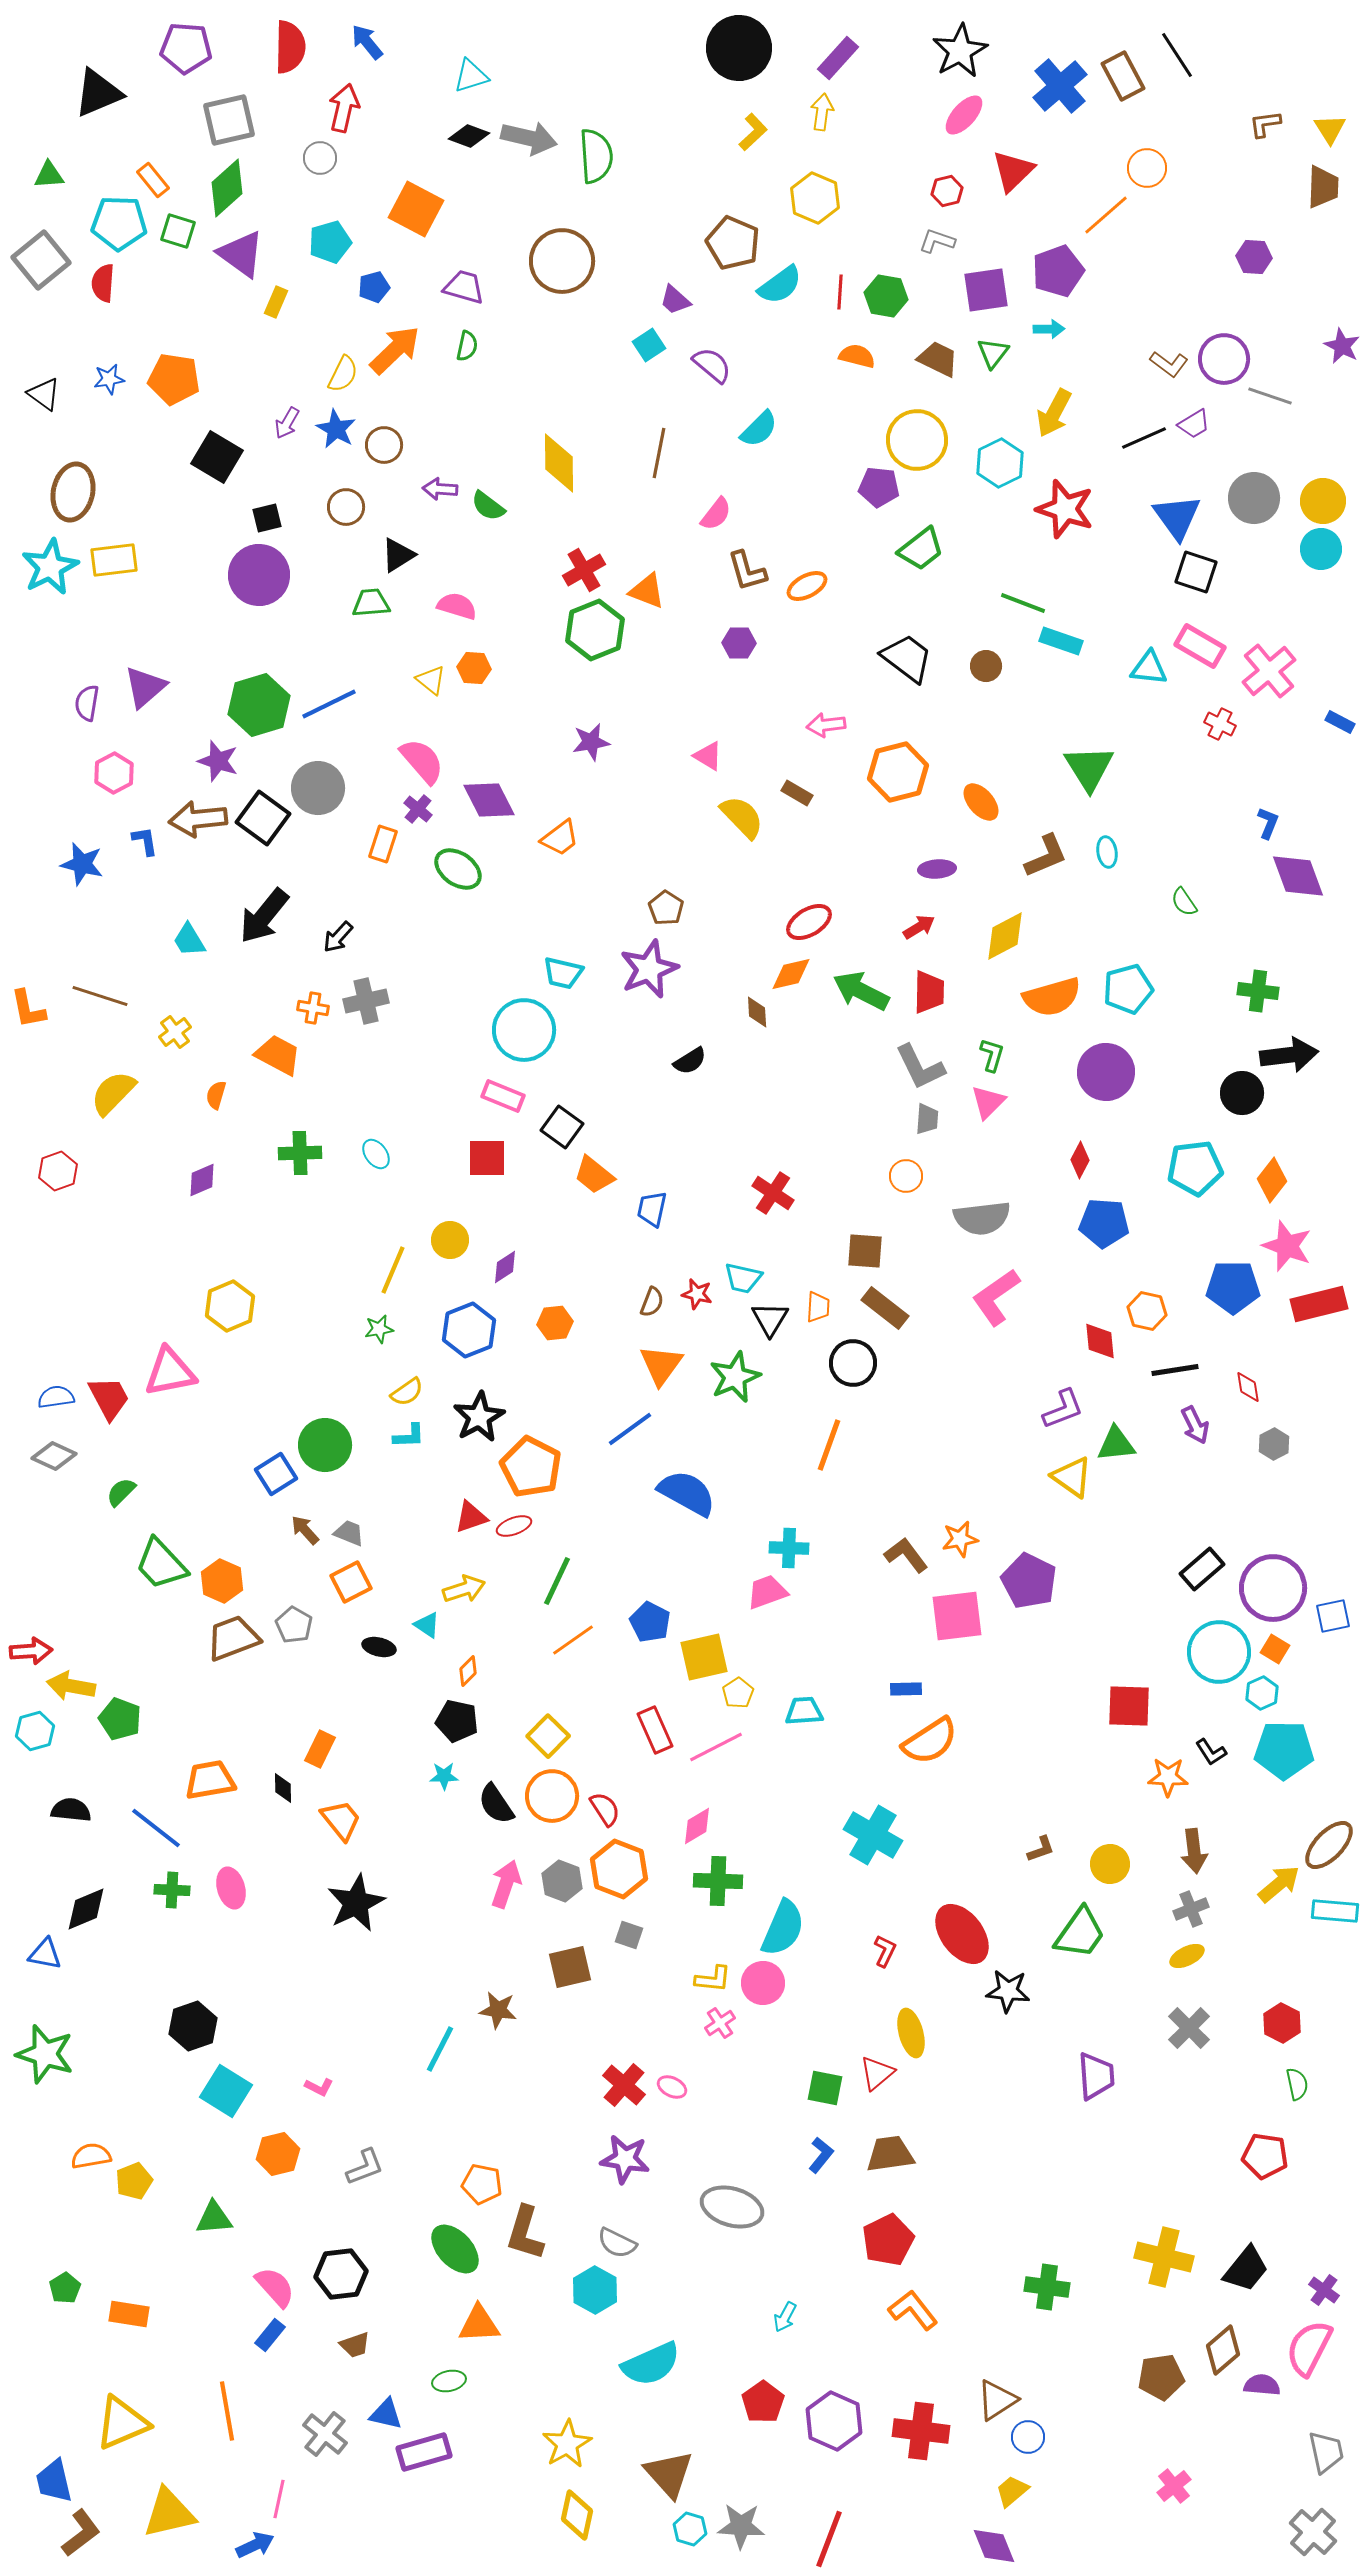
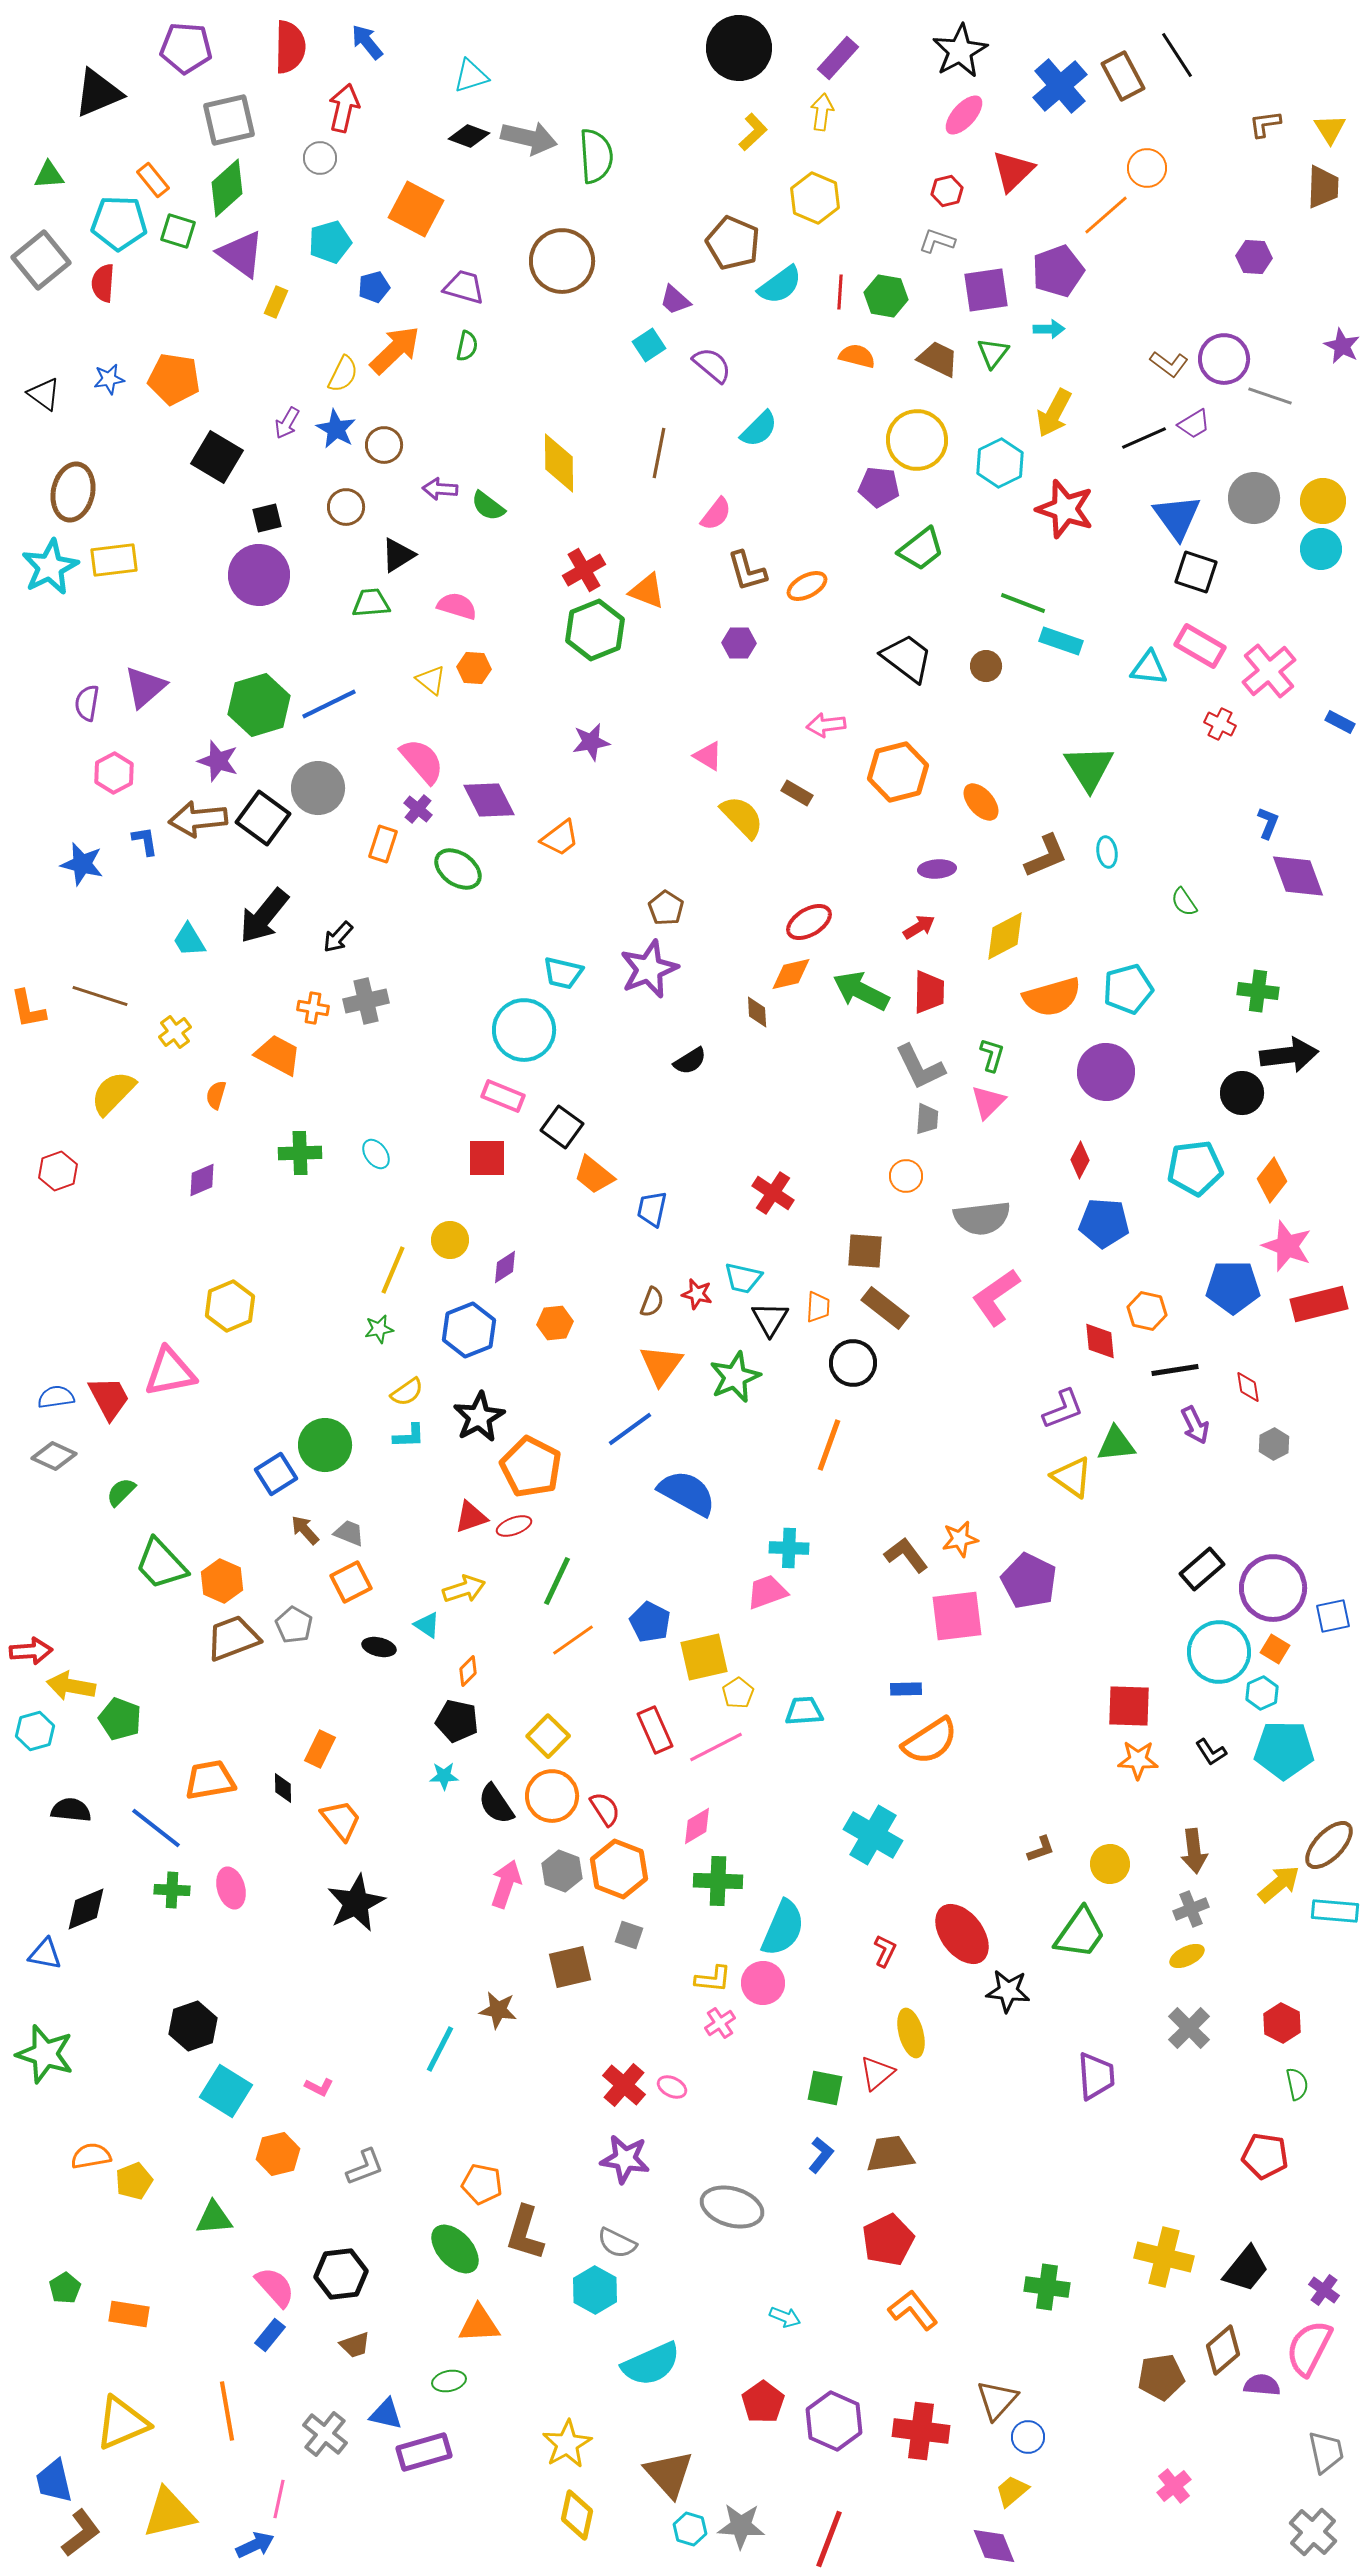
orange star at (1168, 1777): moved 30 px left, 17 px up
gray hexagon at (562, 1881): moved 10 px up
cyan arrow at (785, 2317): rotated 96 degrees counterclockwise
brown triangle at (997, 2400): rotated 15 degrees counterclockwise
